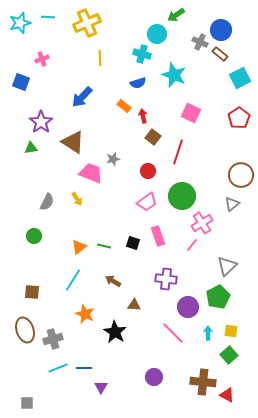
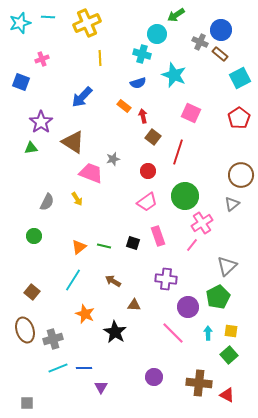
green circle at (182, 196): moved 3 px right
brown square at (32, 292): rotated 35 degrees clockwise
brown cross at (203, 382): moved 4 px left, 1 px down
